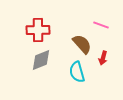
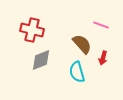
red cross: moved 6 px left; rotated 15 degrees clockwise
